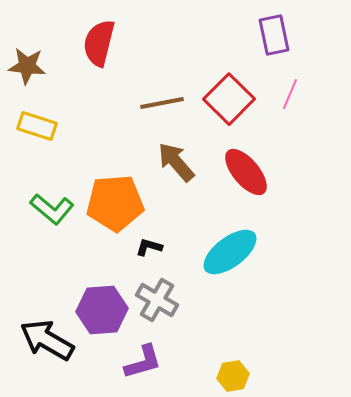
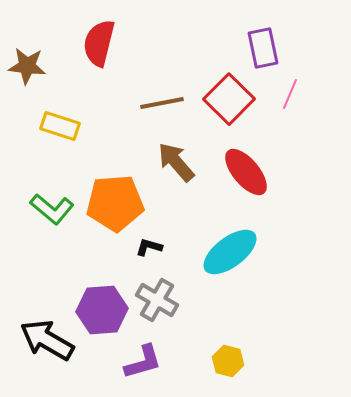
purple rectangle: moved 11 px left, 13 px down
yellow rectangle: moved 23 px right
yellow hexagon: moved 5 px left, 15 px up; rotated 24 degrees clockwise
